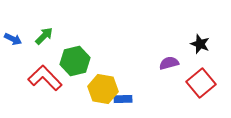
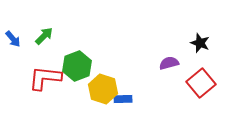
blue arrow: rotated 24 degrees clockwise
black star: moved 1 px up
green hexagon: moved 2 px right, 5 px down; rotated 8 degrees counterclockwise
red L-shape: rotated 40 degrees counterclockwise
yellow hexagon: rotated 8 degrees clockwise
